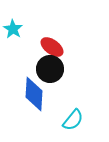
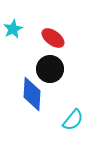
cyan star: rotated 12 degrees clockwise
red ellipse: moved 1 px right, 9 px up
blue diamond: moved 2 px left
